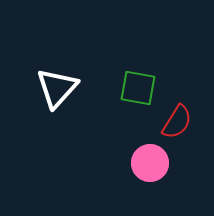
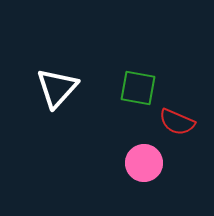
red semicircle: rotated 81 degrees clockwise
pink circle: moved 6 px left
